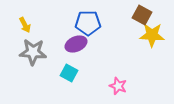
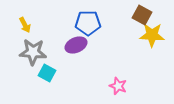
purple ellipse: moved 1 px down
cyan square: moved 22 px left
